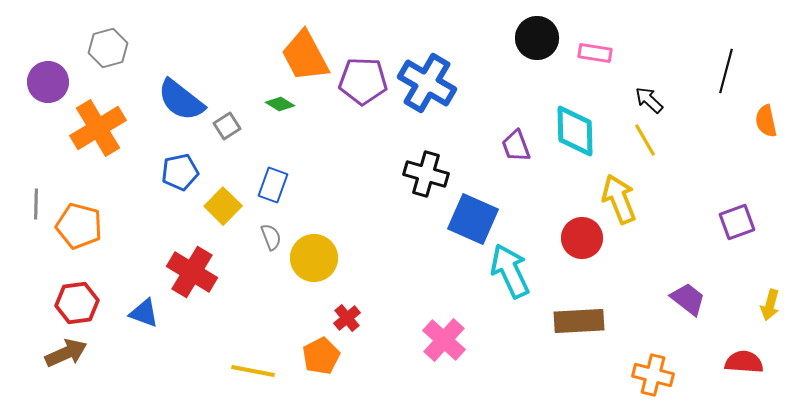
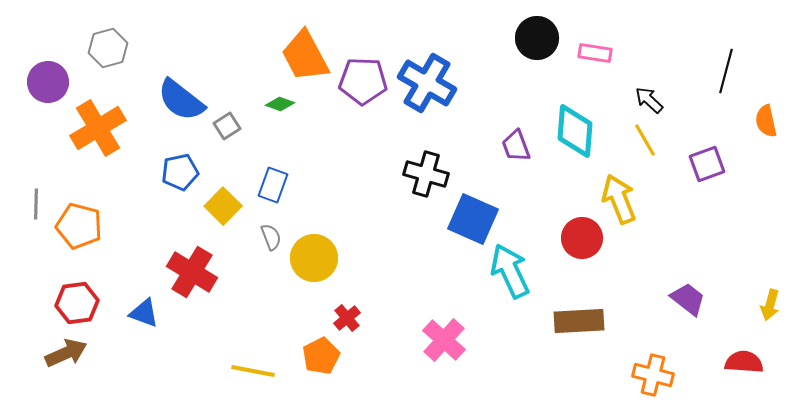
green diamond at (280, 104): rotated 12 degrees counterclockwise
cyan diamond at (575, 131): rotated 6 degrees clockwise
purple square at (737, 222): moved 30 px left, 58 px up
